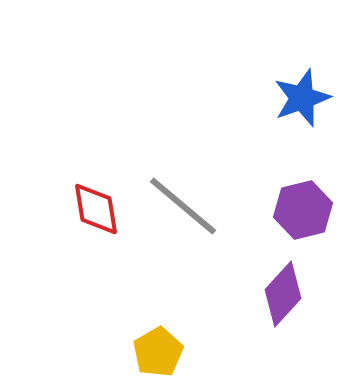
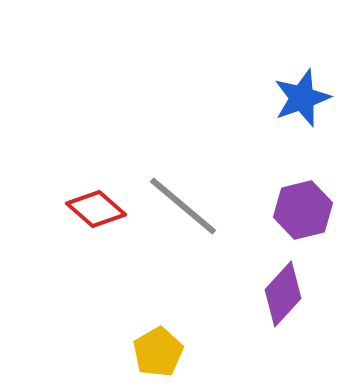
red diamond: rotated 40 degrees counterclockwise
